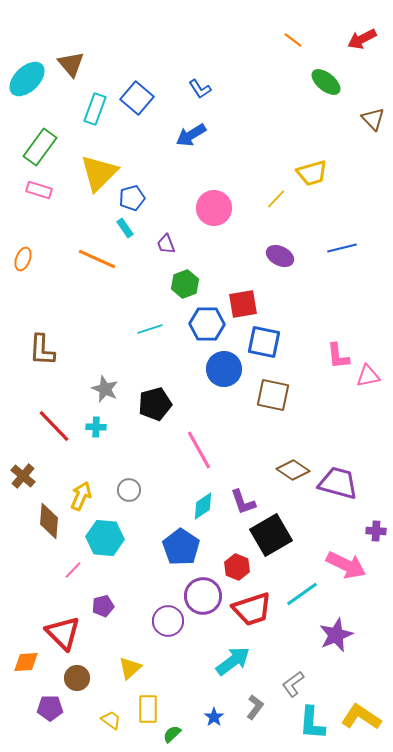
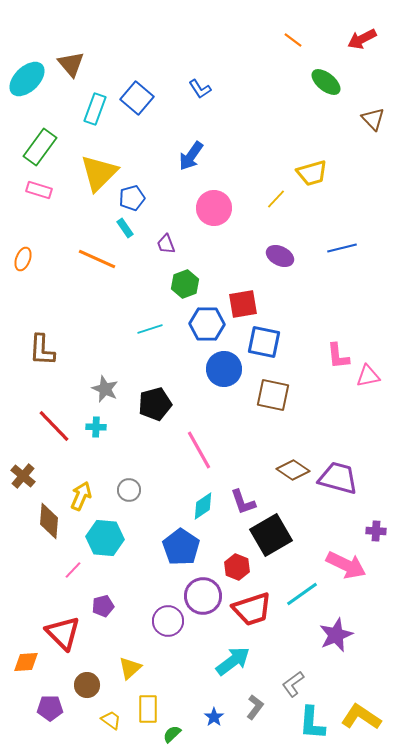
blue arrow at (191, 135): moved 21 px down; rotated 24 degrees counterclockwise
purple trapezoid at (338, 483): moved 5 px up
brown circle at (77, 678): moved 10 px right, 7 px down
